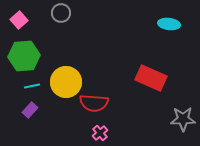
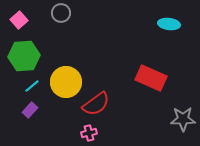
cyan line: rotated 28 degrees counterclockwise
red semicircle: moved 2 px right, 1 px down; rotated 40 degrees counterclockwise
pink cross: moved 11 px left; rotated 28 degrees clockwise
